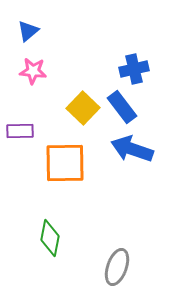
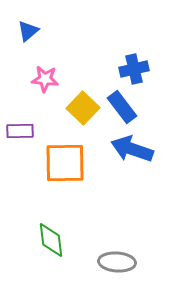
pink star: moved 12 px right, 8 px down
green diamond: moved 1 px right, 2 px down; rotated 18 degrees counterclockwise
gray ellipse: moved 5 px up; rotated 75 degrees clockwise
